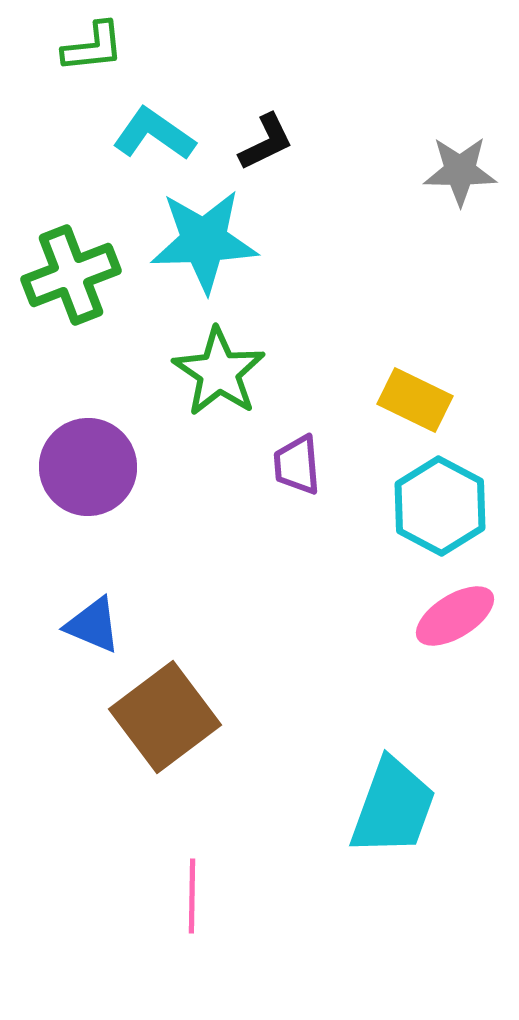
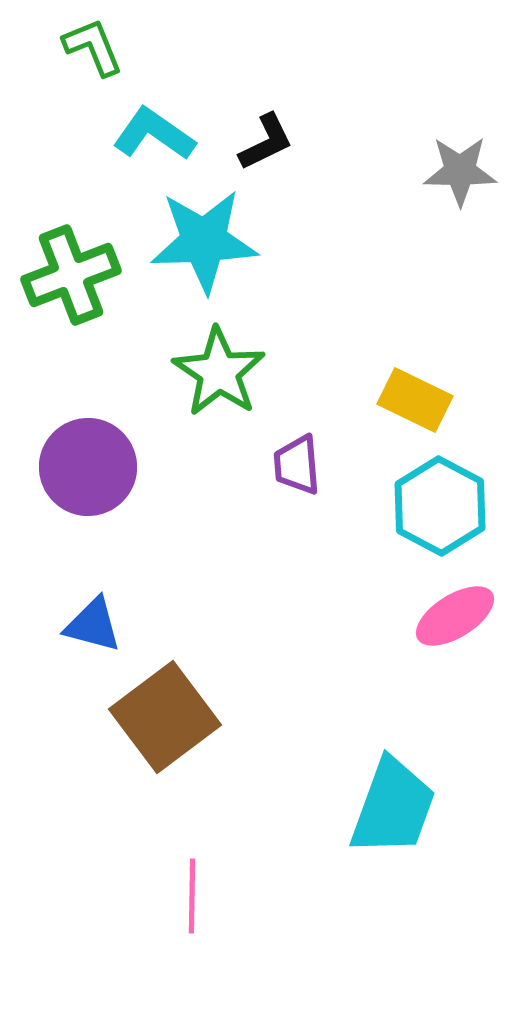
green L-shape: rotated 106 degrees counterclockwise
blue triangle: rotated 8 degrees counterclockwise
